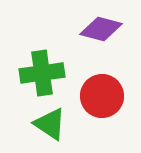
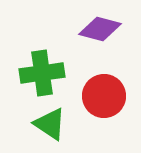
purple diamond: moved 1 px left
red circle: moved 2 px right
